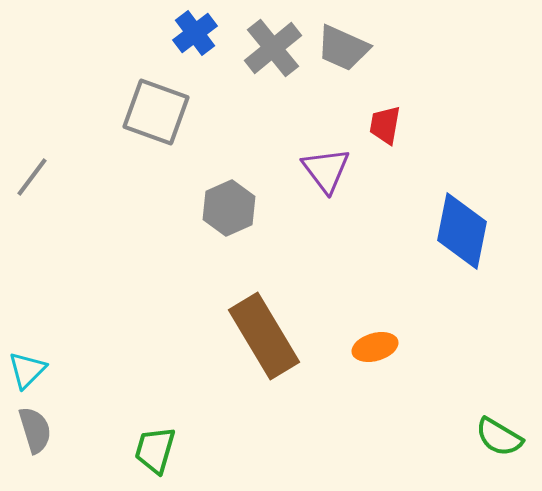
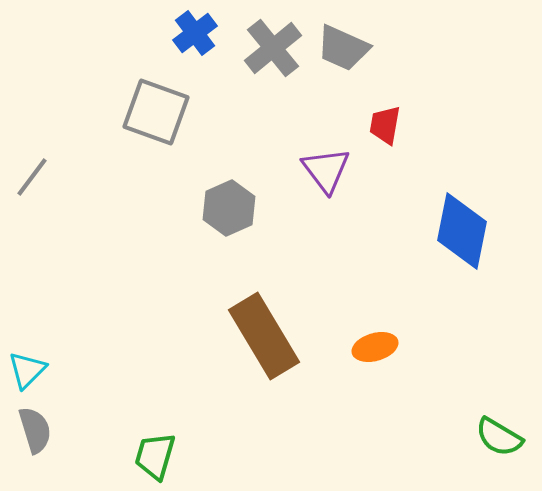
green trapezoid: moved 6 px down
